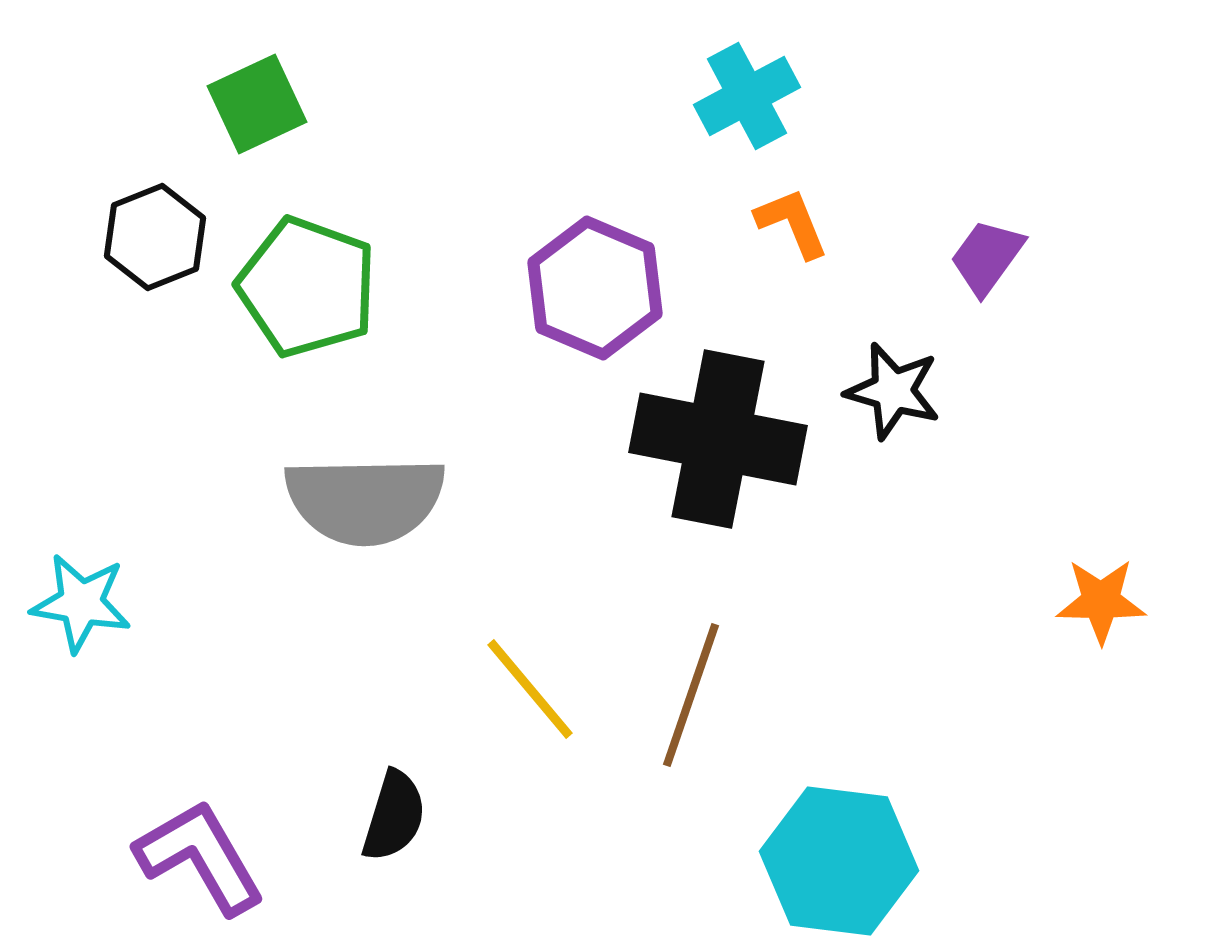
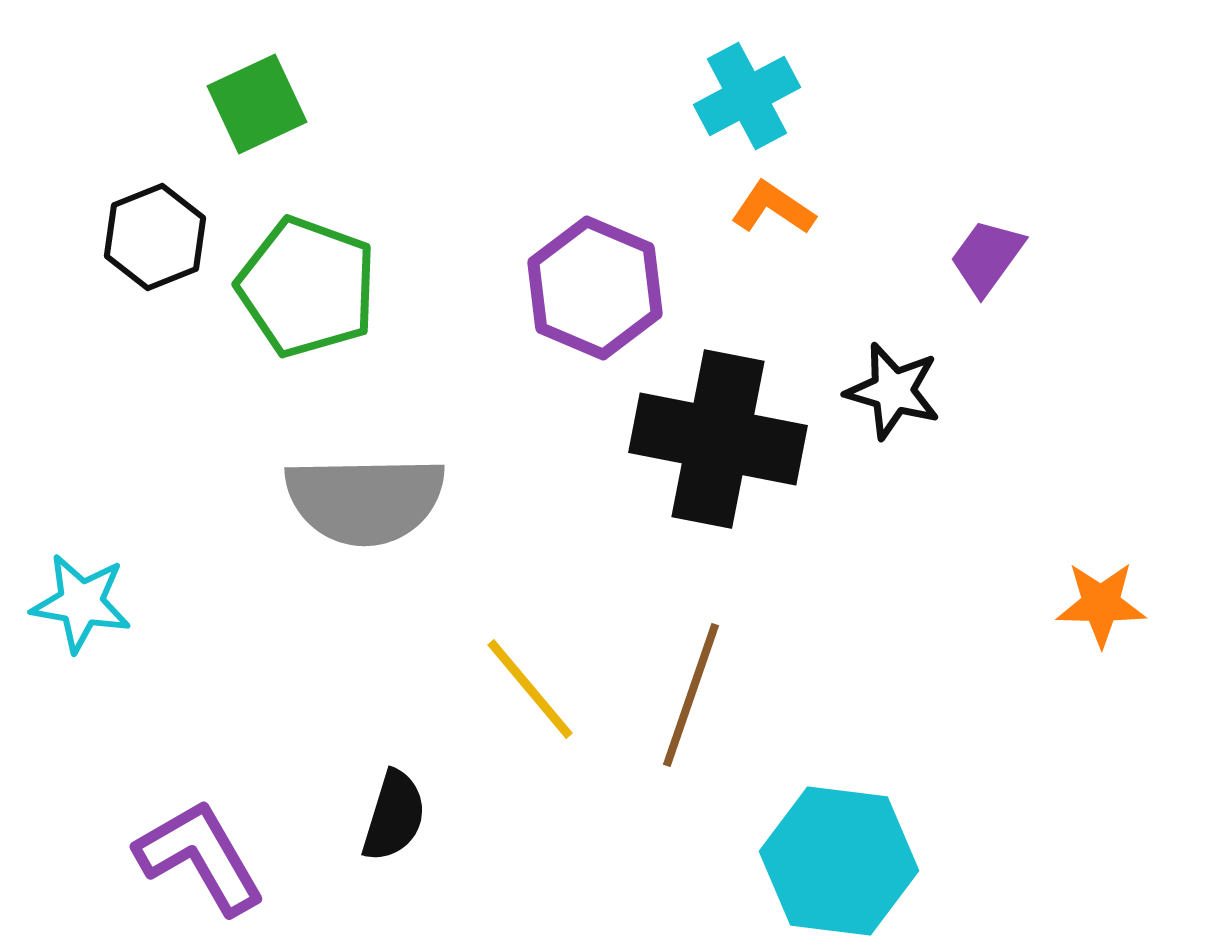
orange L-shape: moved 19 px left, 15 px up; rotated 34 degrees counterclockwise
orange star: moved 3 px down
